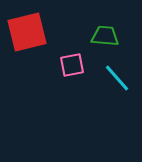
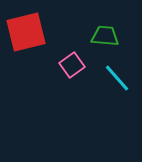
red square: moved 1 px left
pink square: rotated 25 degrees counterclockwise
